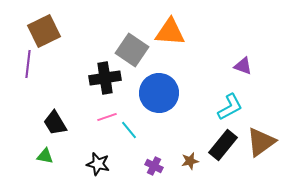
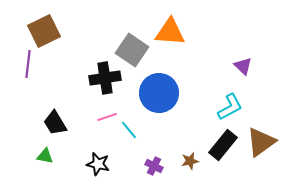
purple triangle: rotated 24 degrees clockwise
